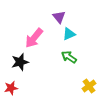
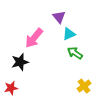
green arrow: moved 6 px right, 4 px up
yellow cross: moved 5 px left
